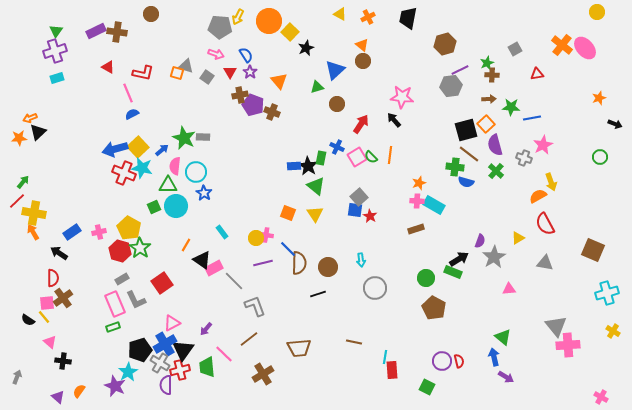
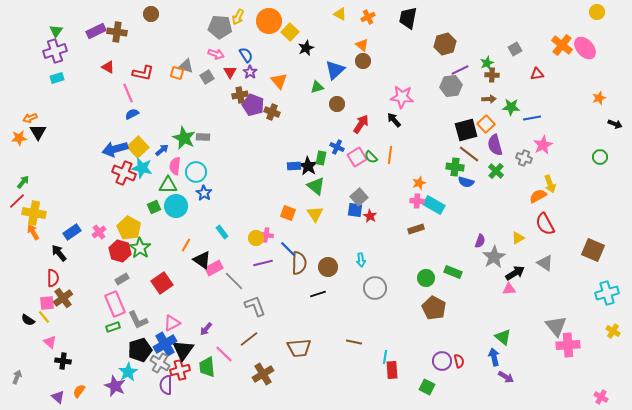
gray square at (207, 77): rotated 24 degrees clockwise
black triangle at (38, 132): rotated 18 degrees counterclockwise
yellow arrow at (551, 182): moved 1 px left, 2 px down
pink cross at (99, 232): rotated 24 degrees counterclockwise
black arrow at (59, 253): rotated 18 degrees clockwise
black arrow at (459, 259): moved 56 px right, 14 px down
gray triangle at (545, 263): rotated 24 degrees clockwise
gray L-shape at (136, 300): moved 2 px right, 20 px down
